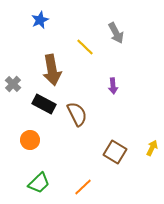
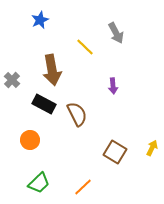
gray cross: moved 1 px left, 4 px up
